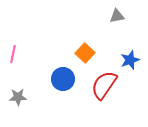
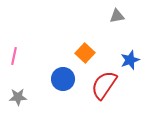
pink line: moved 1 px right, 2 px down
